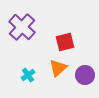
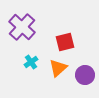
cyan cross: moved 3 px right, 13 px up
